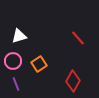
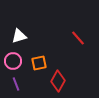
orange square: moved 1 px up; rotated 21 degrees clockwise
red diamond: moved 15 px left
